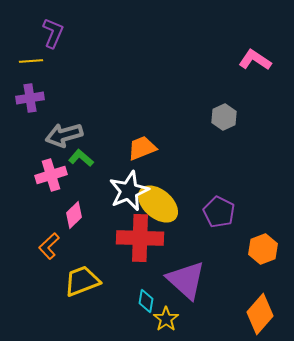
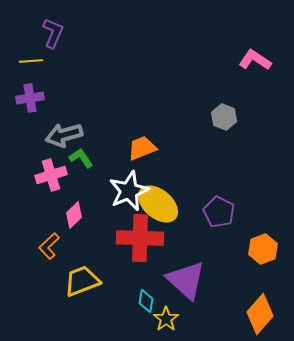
gray hexagon: rotated 15 degrees counterclockwise
green L-shape: rotated 15 degrees clockwise
